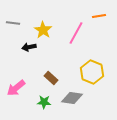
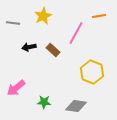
yellow star: moved 14 px up; rotated 12 degrees clockwise
brown rectangle: moved 2 px right, 28 px up
gray diamond: moved 4 px right, 8 px down
